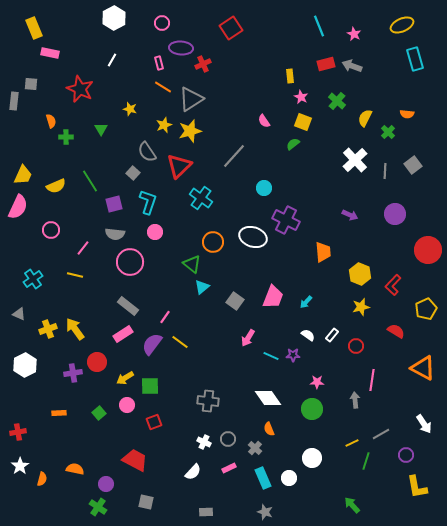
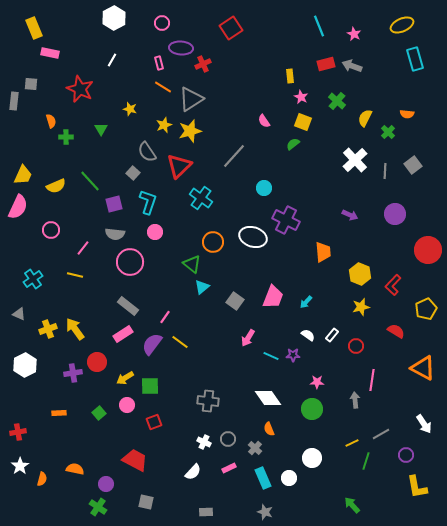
green line at (90, 181): rotated 10 degrees counterclockwise
